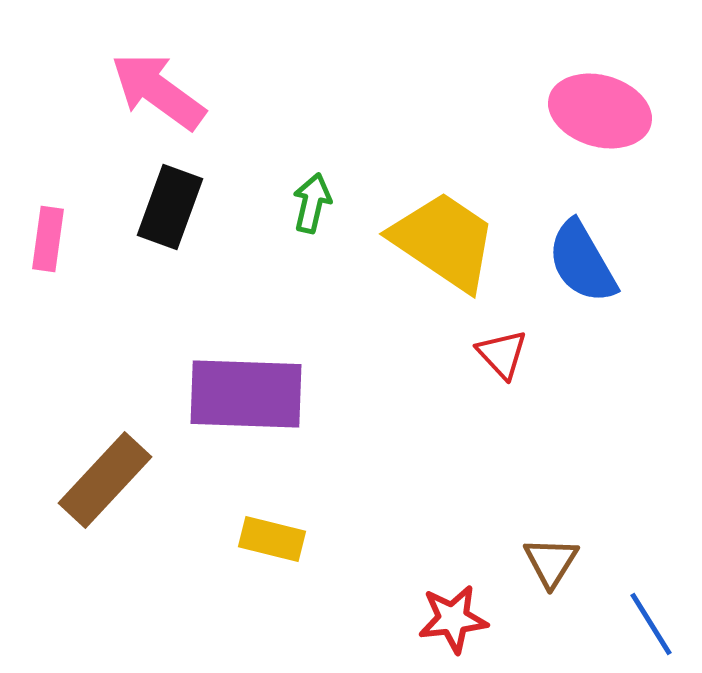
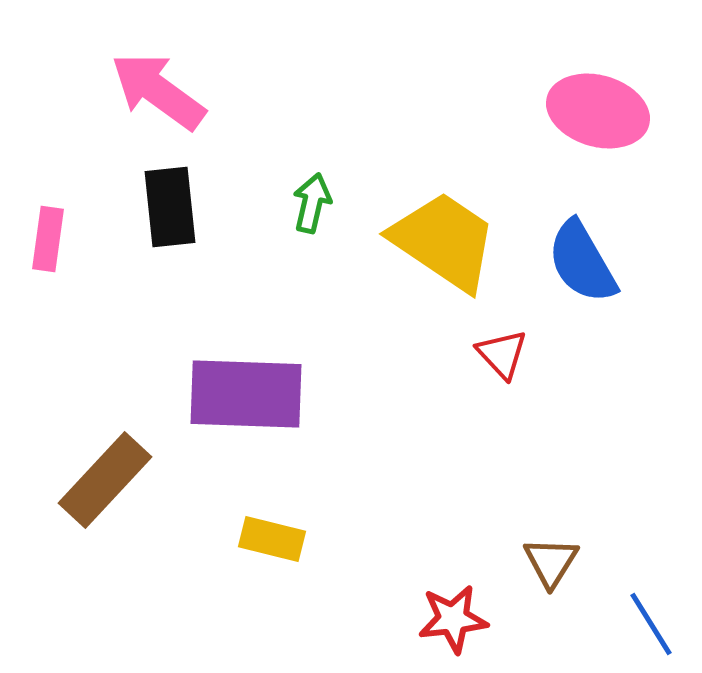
pink ellipse: moved 2 px left
black rectangle: rotated 26 degrees counterclockwise
